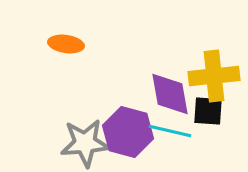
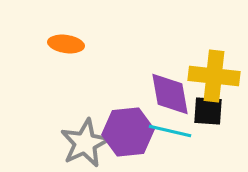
yellow cross: rotated 12 degrees clockwise
purple hexagon: rotated 21 degrees counterclockwise
gray star: rotated 21 degrees counterclockwise
